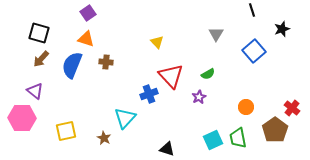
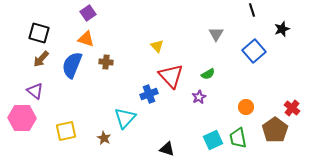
yellow triangle: moved 4 px down
